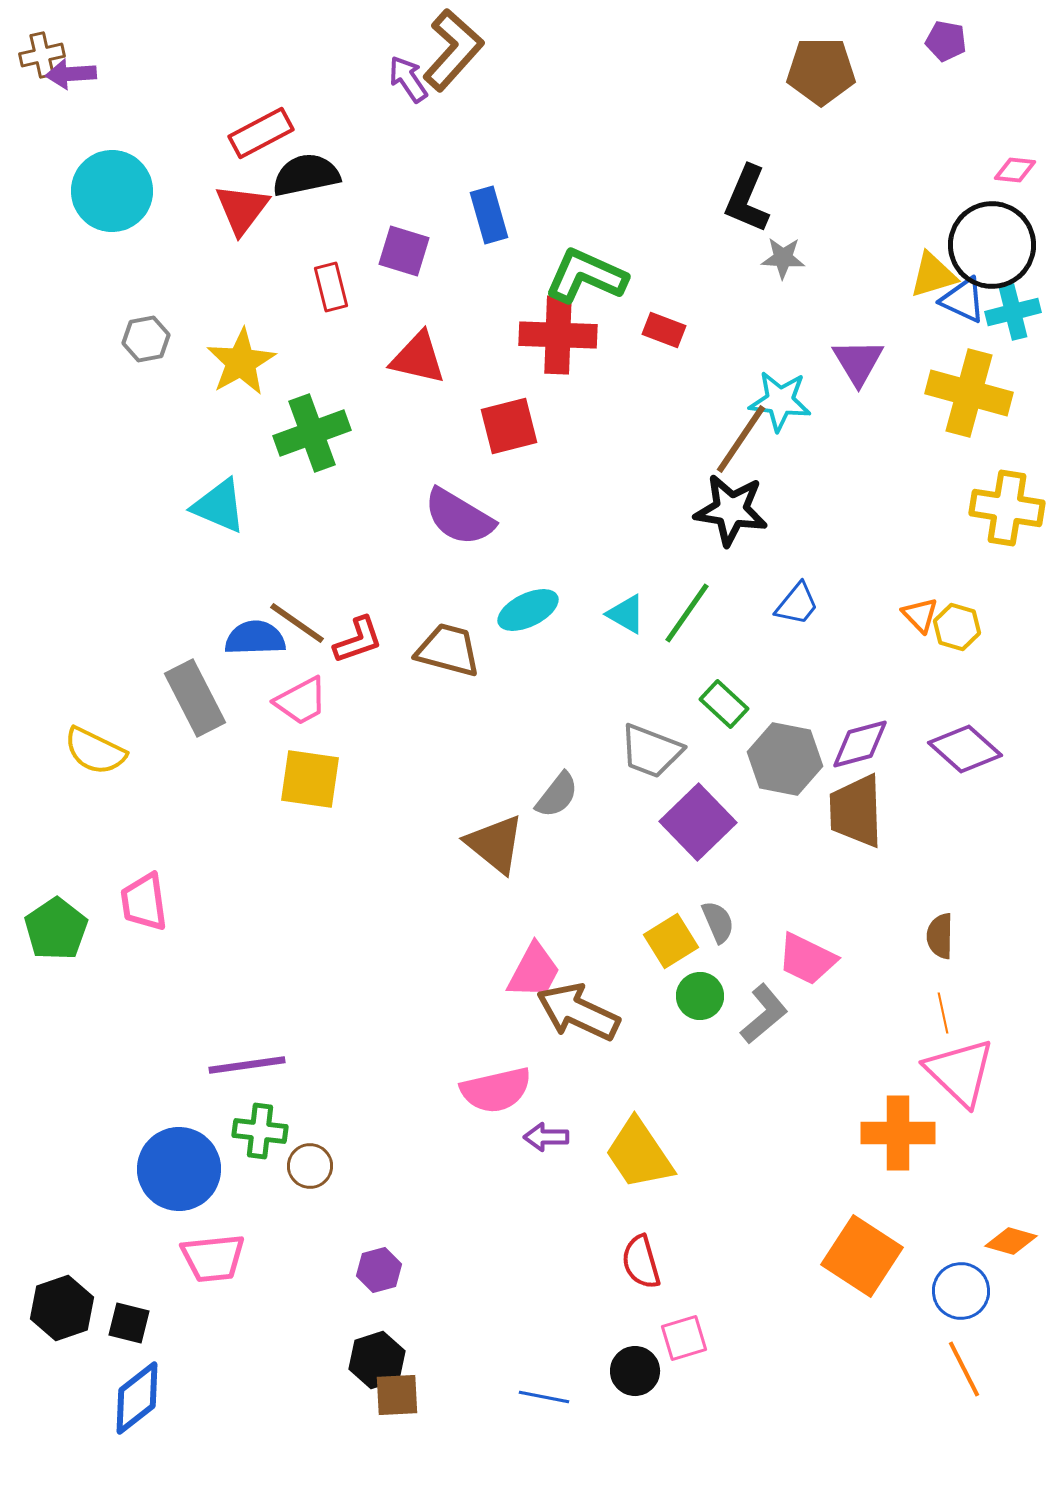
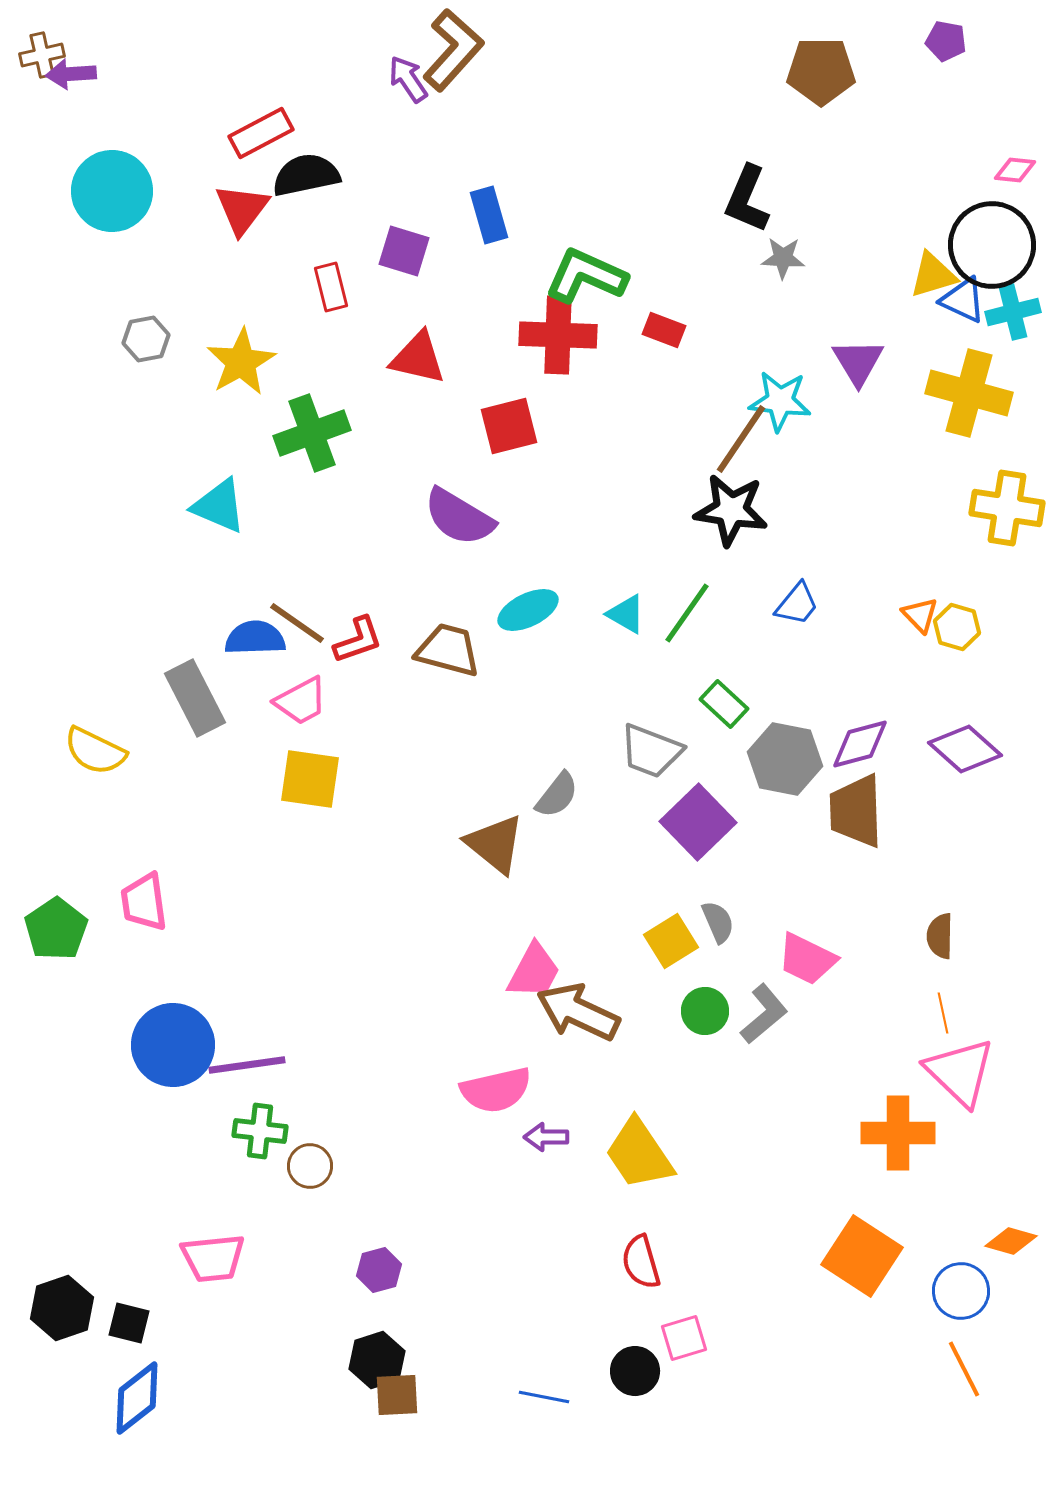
green circle at (700, 996): moved 5 px right, 15 px down
blue circle at (179, 1169): moved 6 px left, 124 px up
